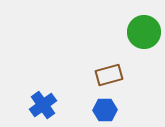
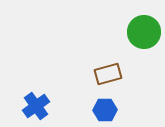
brown rectangle: moved 1 px left, 1 px up
blue cross: moved 7 px left, 1 px down
